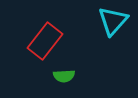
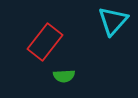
red rectangle: moved 1 px down
